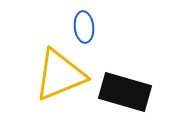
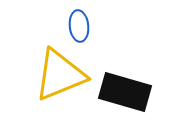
blue ellipse: moved 5 px left, 1 px up
